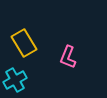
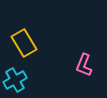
pink L-shape: moved 16 px right, 8 px down
